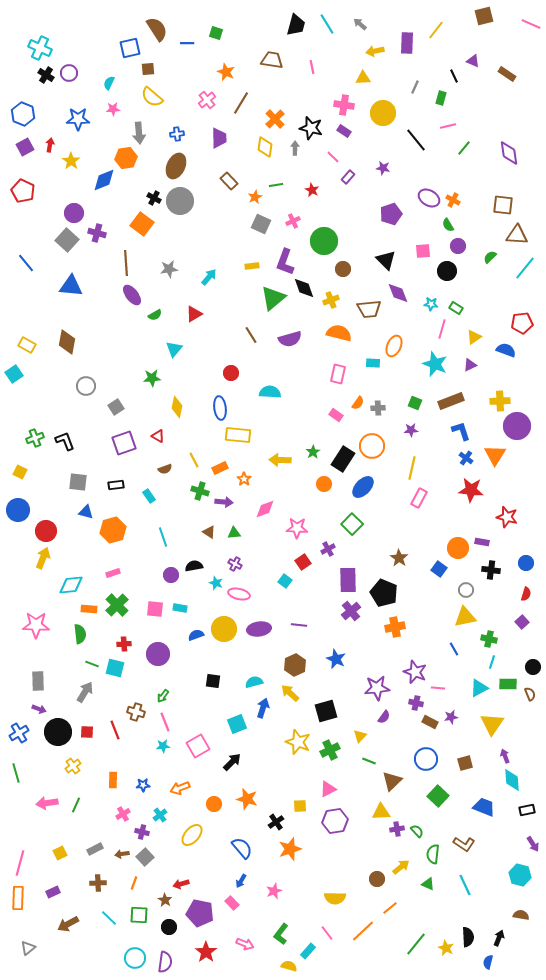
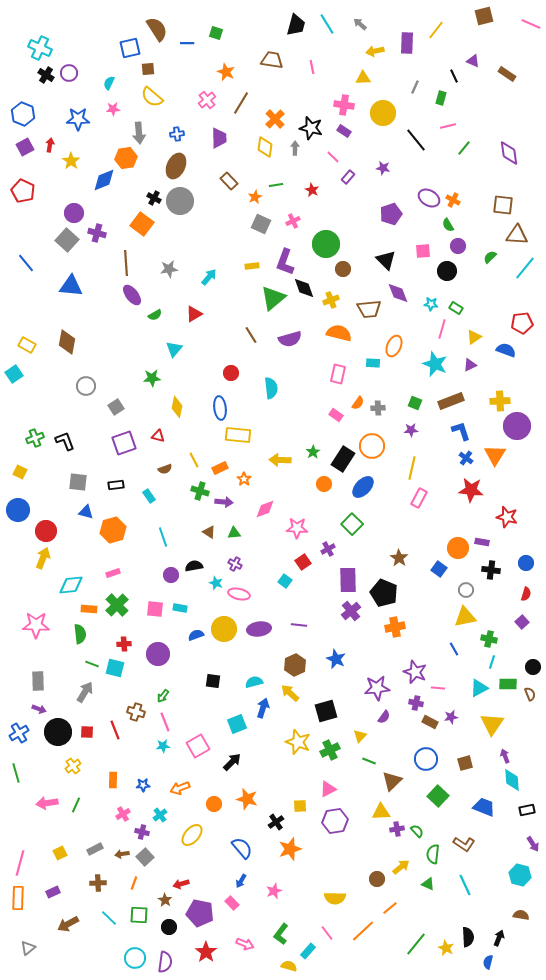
green circle at (324, 241): moved 2 px right, 3 px down
cyan semicircle at (270, 392): moved 1 px right, 4 px up; rotated 80 degrees clockwise
red triangle at (158, 436): rotated 16 degrees counterclockwise
